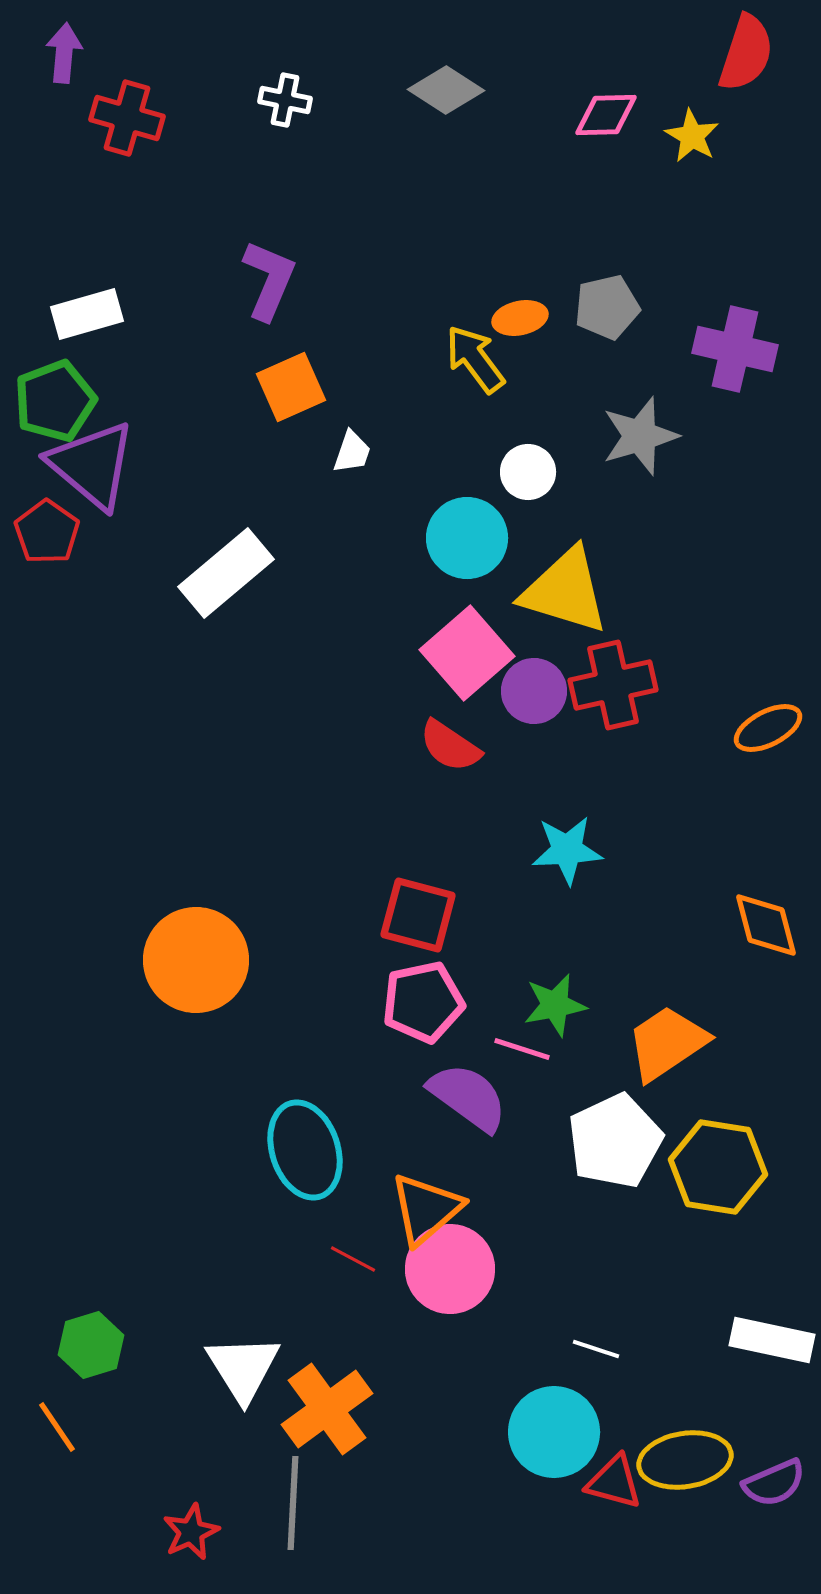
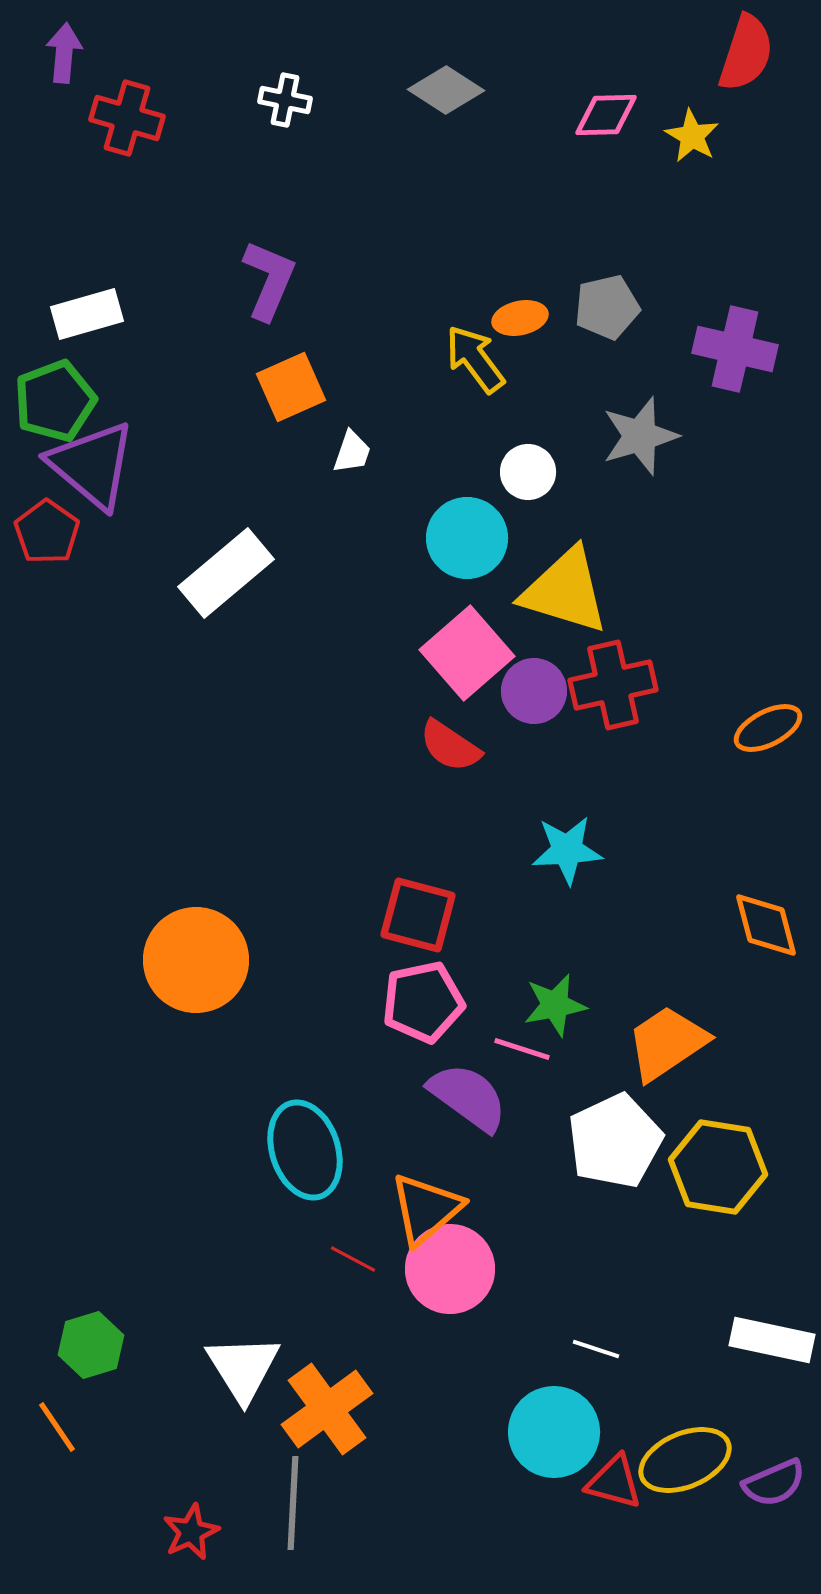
yellow ellipse at (685, 1460): rotated 14 degrees counterclockwise
